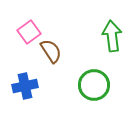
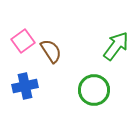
pink square: moved 6 px left, 9 px down
green arrow: moved 4 px right, 10 px down; rotated 44 degrees clockwise
green circle: moved 5 px down
